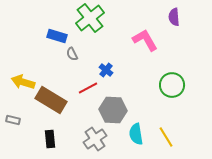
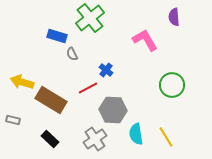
yellow arrow: moved 1 px left
black rectangle: rotated 42 degrees counterclockwise
